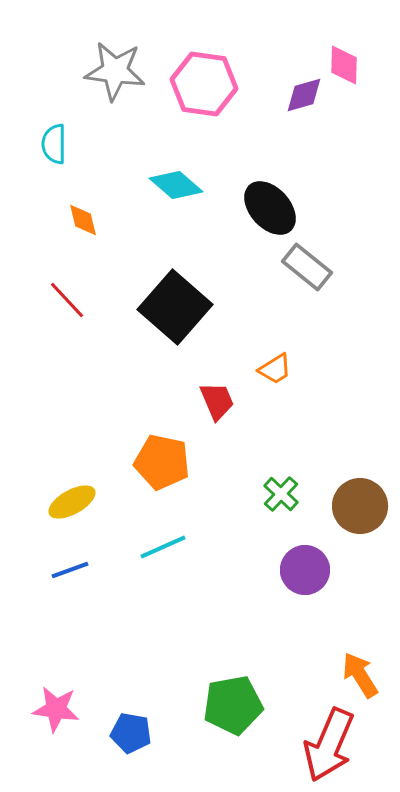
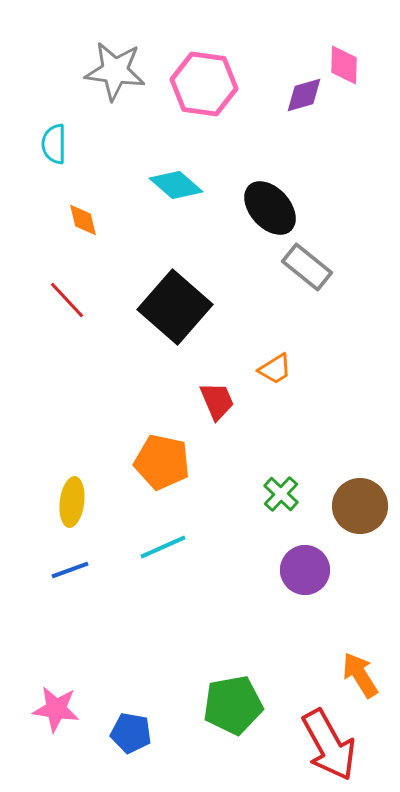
yellow ellipse: rotated 54 degrees counterclockwise
red arrow: rotated 52 degrees counterclockwise
